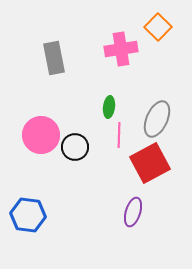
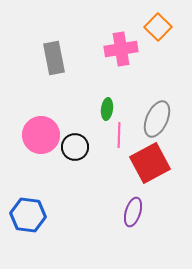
green ellipse: moved 2 px left, 2 px down
